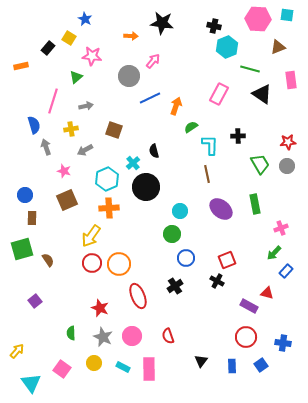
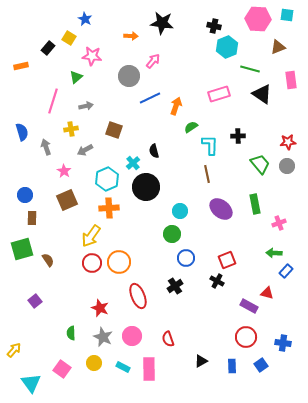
pink rectangle at (219, 94): rotated 45 degrees clockwise
blue semicircle at (34, 125): moved 12 px left, 7 px down
green trapezoid at (260, 164): rotated 10 degrees counterclockwise
pink star at (64, 171): rotated 16 degrees clockwise
pink cross at (281, 228): moved 2 px left, 5 px up
green arrow at (274, 253): rotated 49 degrees clockwise
orange circle at (119, 264): moved 2 px up
red semicircle at (168, 336): moved 3 px down
yellow arrow at (17, 351): moved 3 px left, 1 px up
black triangle at (201, 361): rotated 24 degrees clockwise
